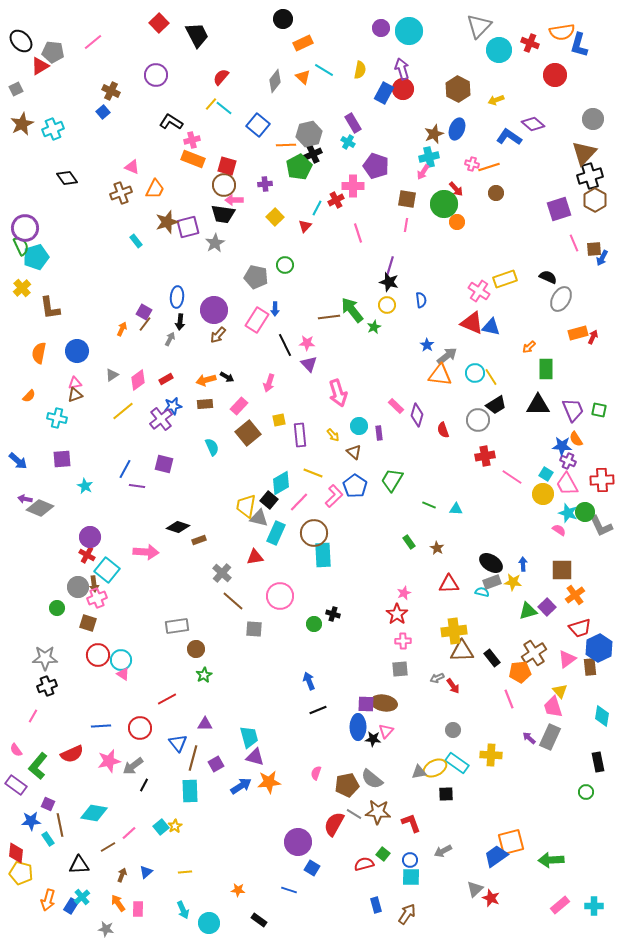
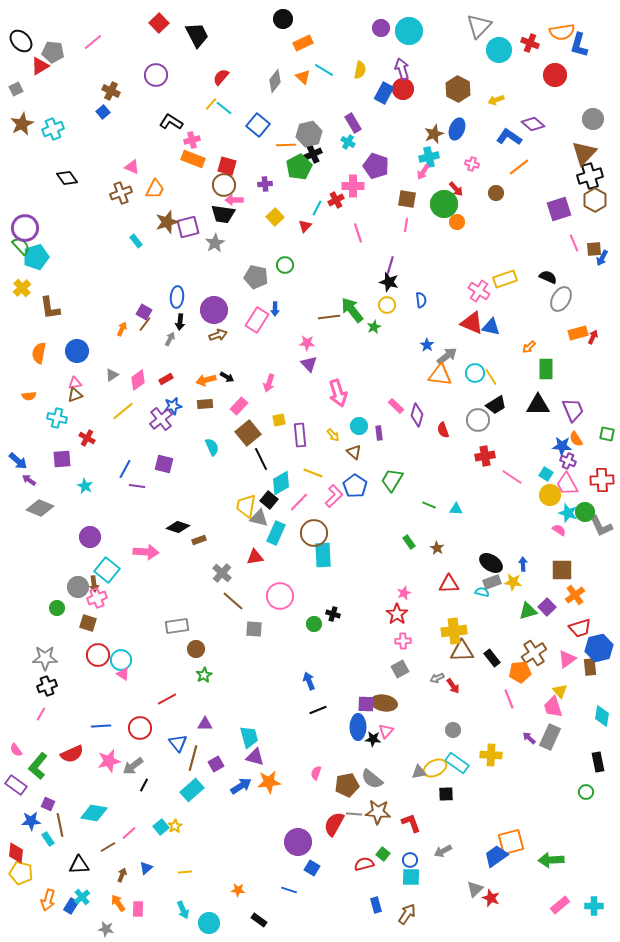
orange line at (489, 167): moved 30 px right; rotated 20 degrees counterclockwise
green semicircle at (21, 246): rotated 18 degrees counterclockwise
brown arrow at (218, 335): rotated 150 degrees counterclockwise
black line at (285, 345): moved 24 px left, 114 px down
orange semicircle at (29, 396): rotated 40 degrees clockwise
green square at (599, 410): moved 8 px right, 24 px down
yellow circle at (543, 494): moved 7 px right, 1 px down
purple arrow at (25, 499): moved 4 px right, 19 px up; rotated 24 degrees clockwise
red cross at (87, 555): moved 117 px up
blue hexagon at (599, 648): rotated 12 degrees clockwise
gray square at (400, 669): rotated 24 degrees counterclockwise
pink line at (33, 716): moved 8 px right, 2 px up
cyan rectangle at (190, 791): moved 2 px right, 1 px up; rotated 50 degrees clockwise
gray line at (354, 814): rotated 28 degrees counterclockwise
blue triangle at (146, 872): moved 4 px up
